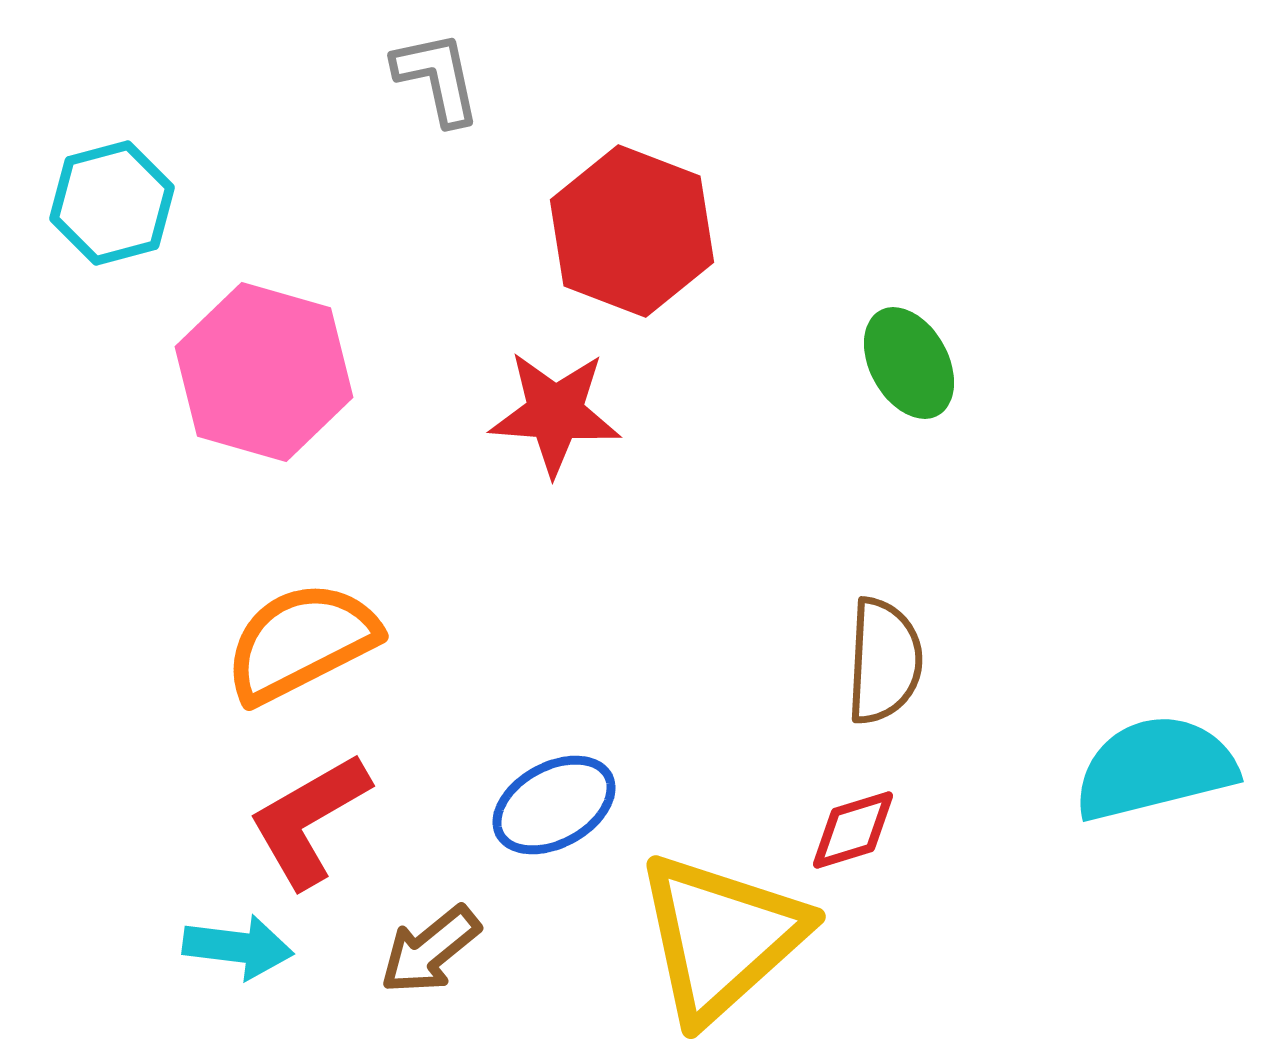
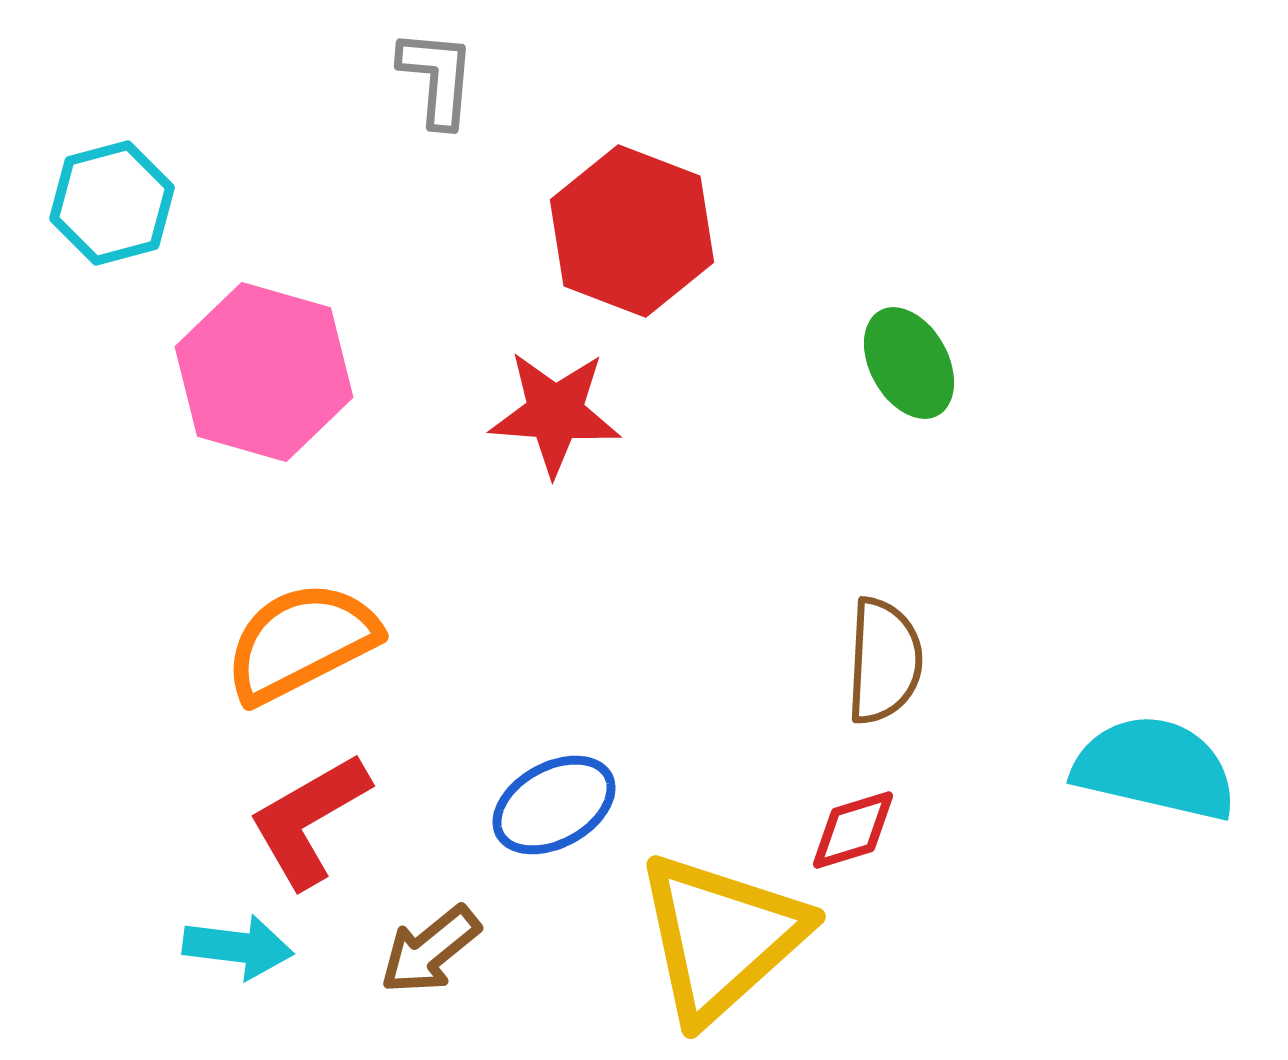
gray L-shape: rotated 17 degrees clockwise
cyan semicircle: rotated 27 degrees clockwise
